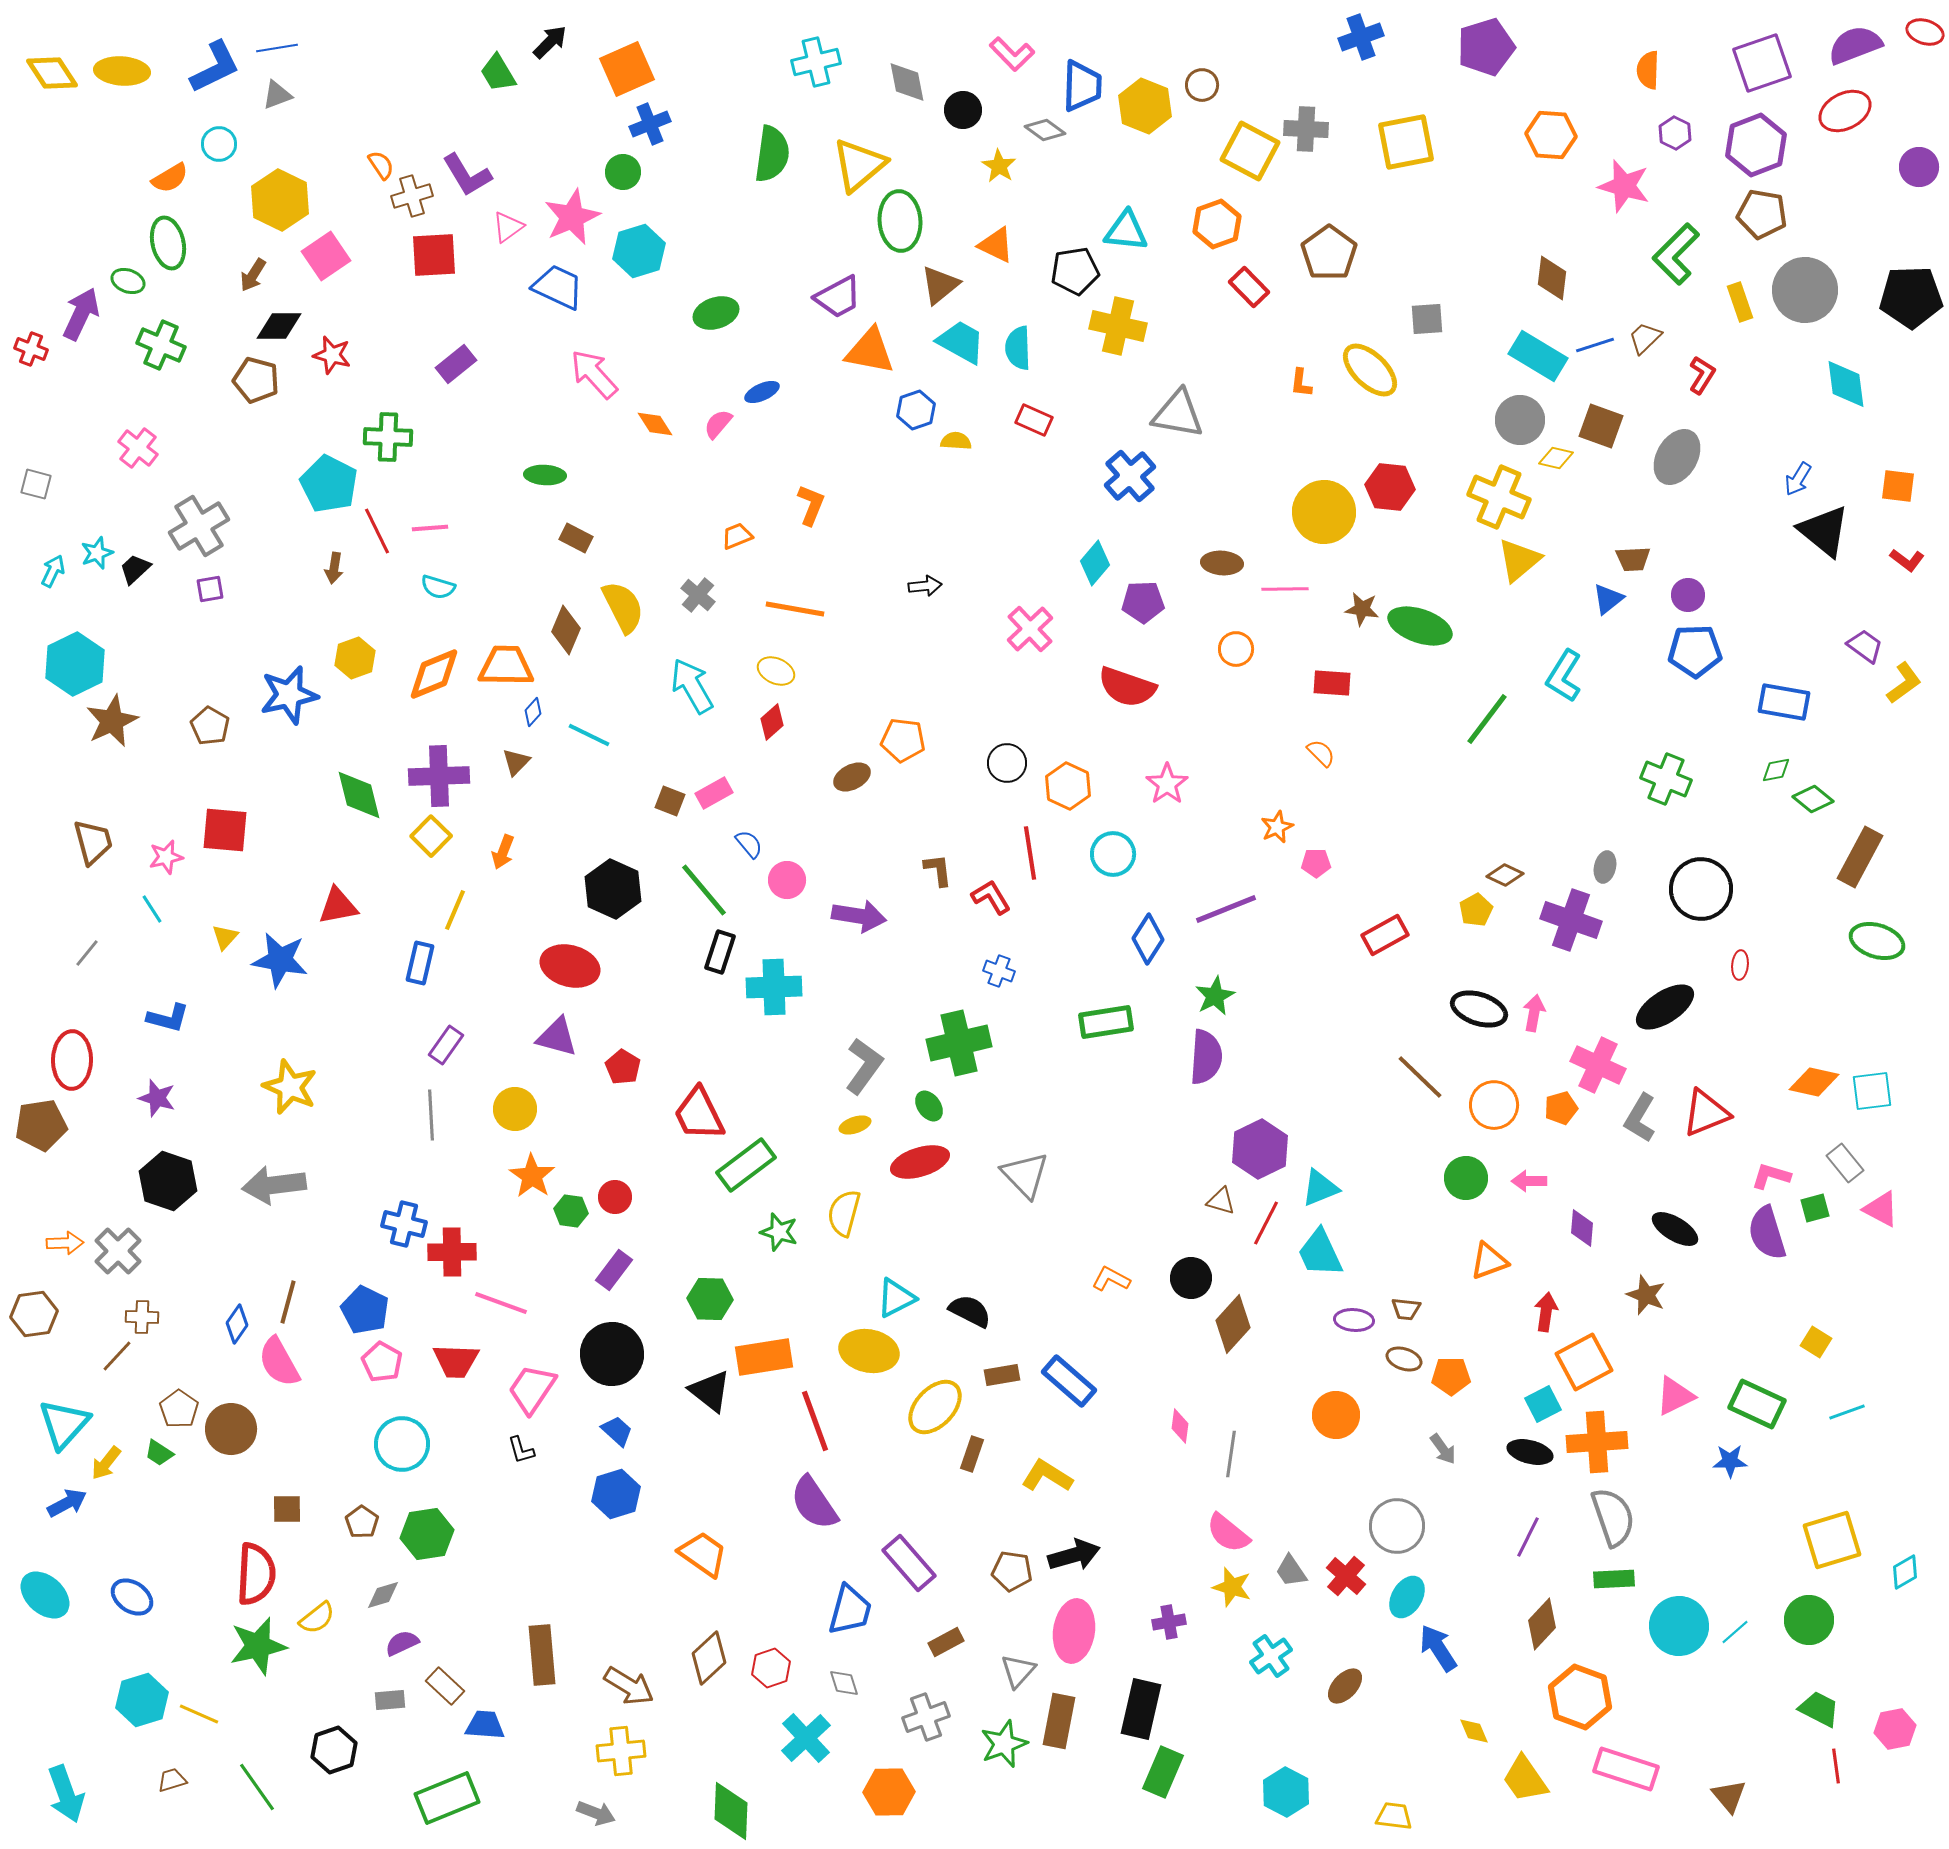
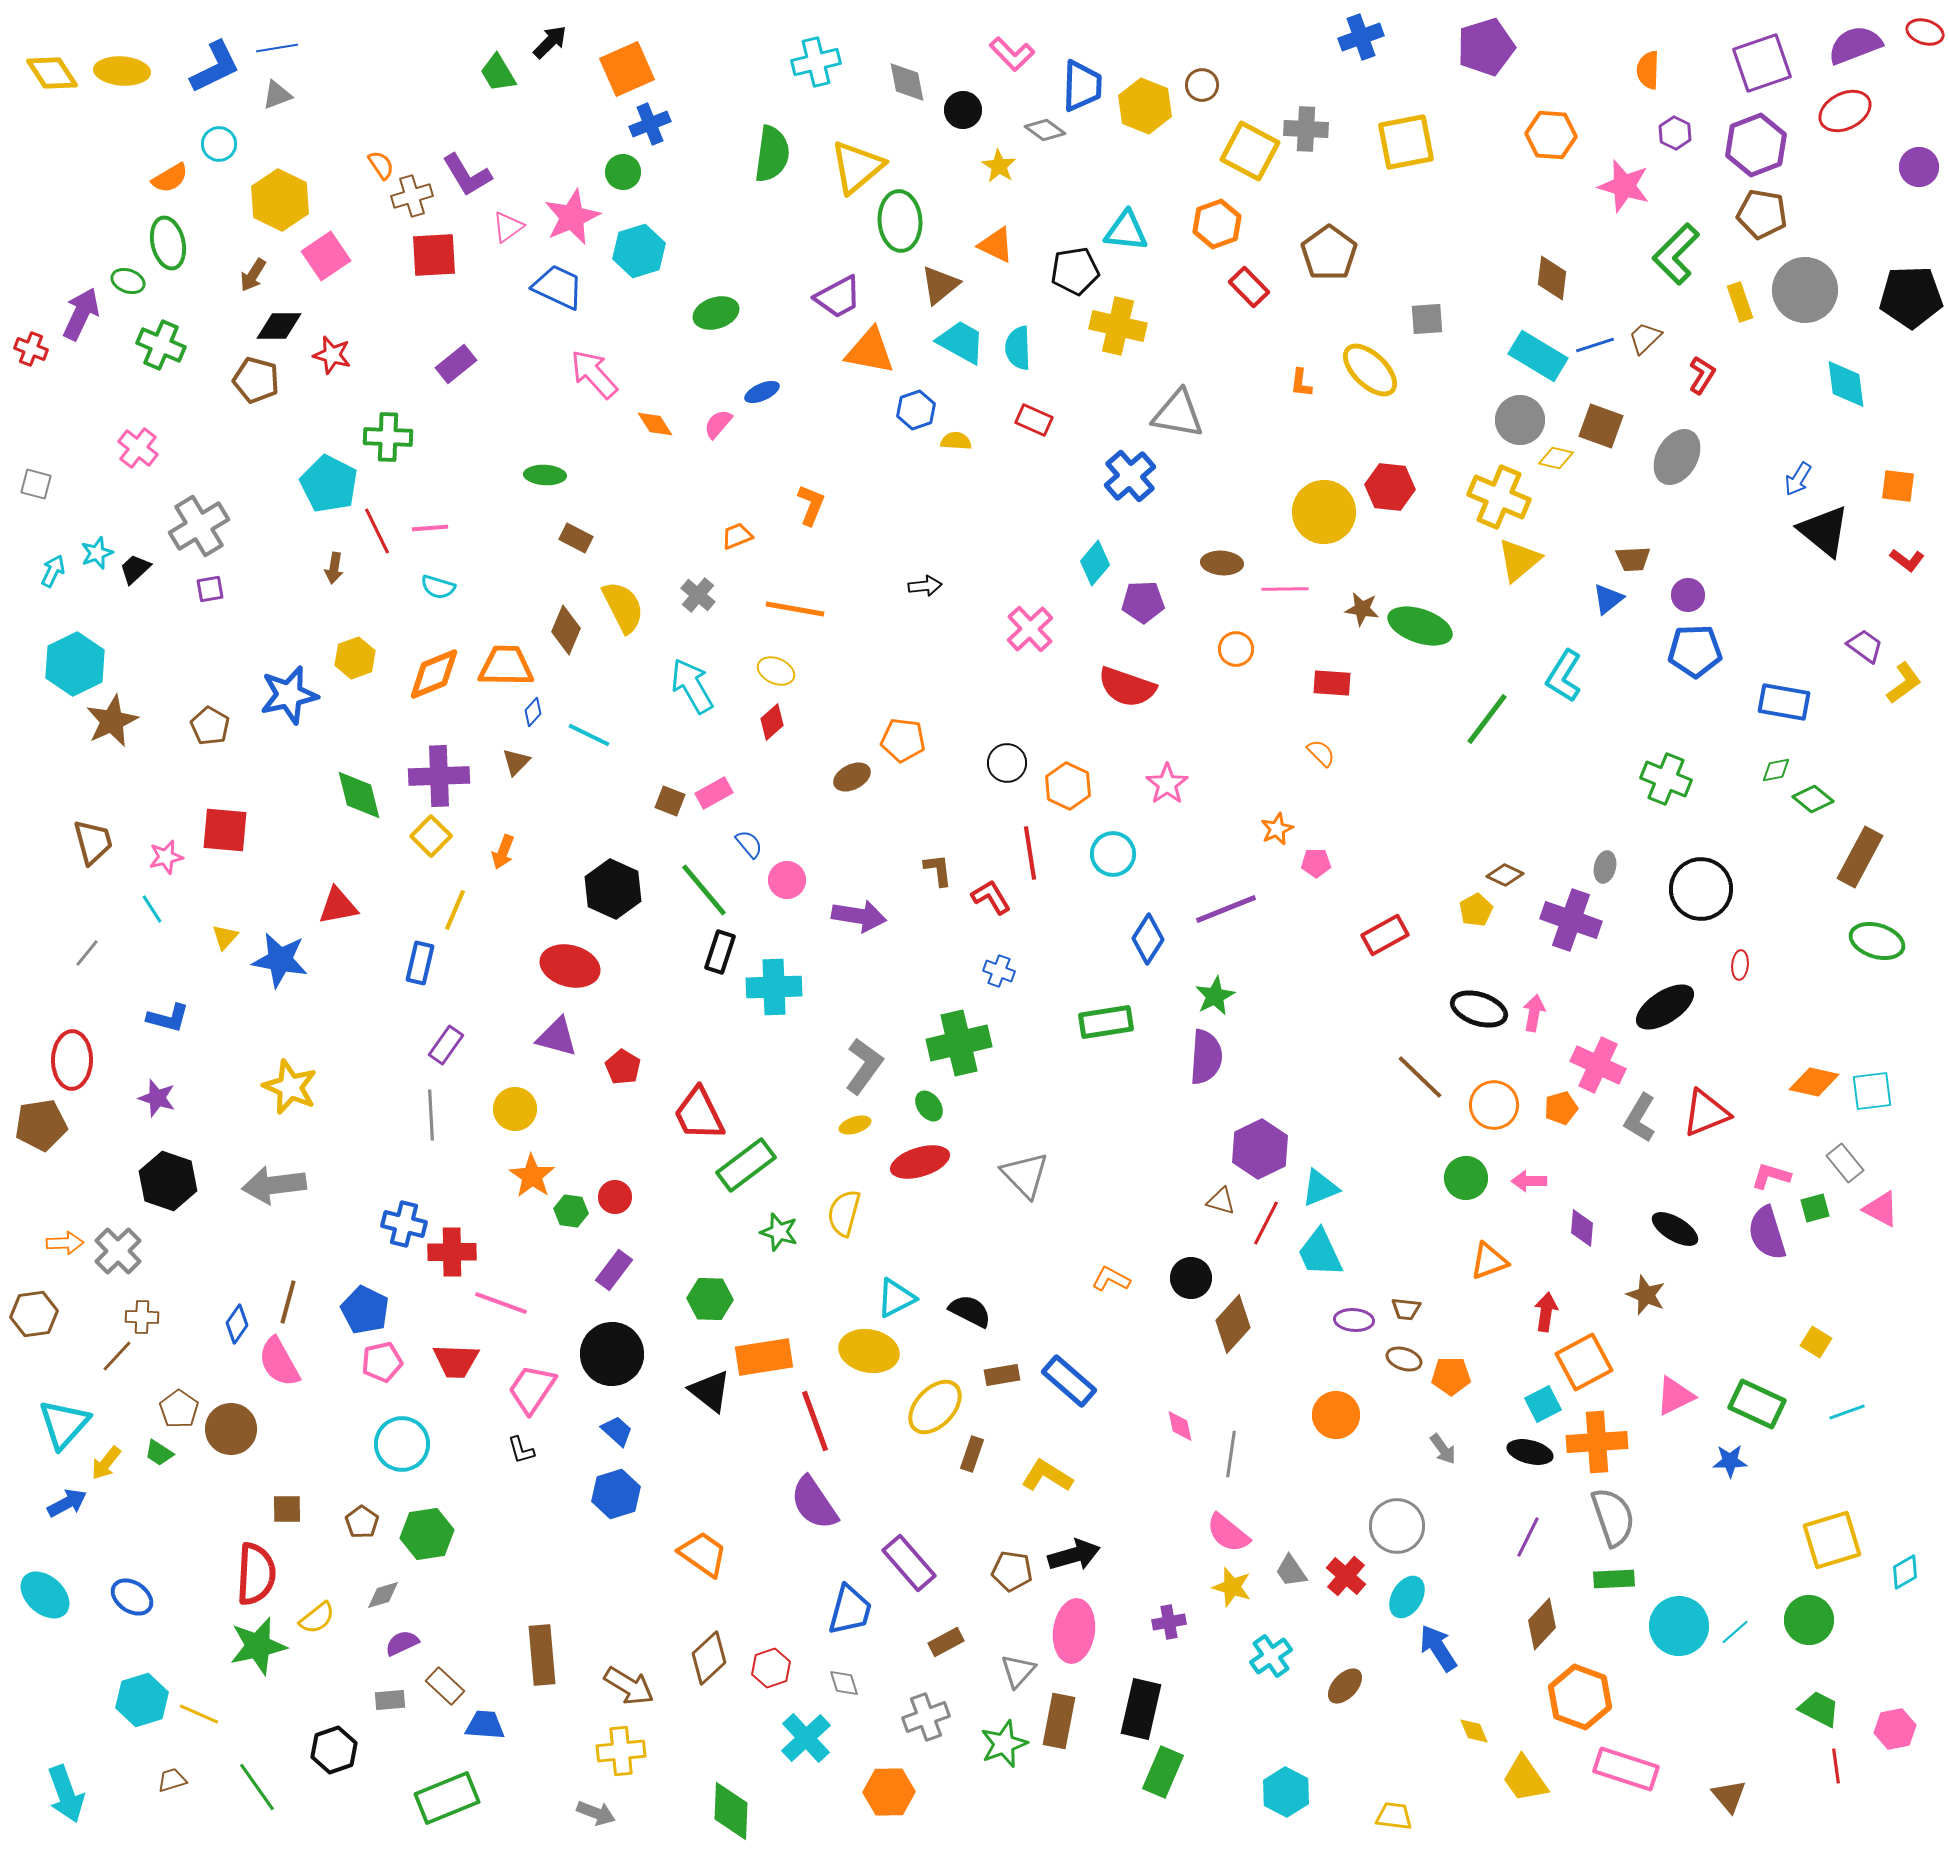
yellow triangle at (859, 165): moved 2 px left, 2 px down
orange star at (1277, 827): moved 2 px down
pink pentagon at (382, 1362): rotated 30 degrees clockwise
pink diamond at (1180, 1426): rotated 20 degrees counterclockwise
